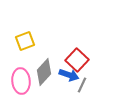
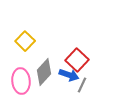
yellow square: rotated 24 degrees counterclockwise
